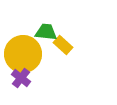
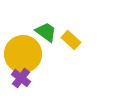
green trapezoid: rotated 30 degrees clockwise
yellow rectangle: moved 8 px right, 5 px up
